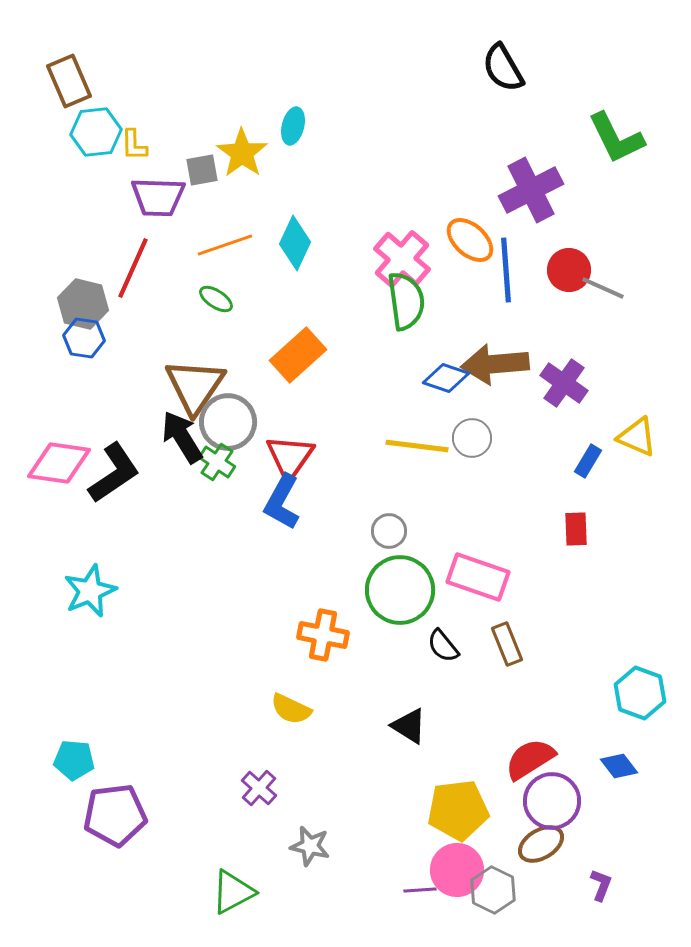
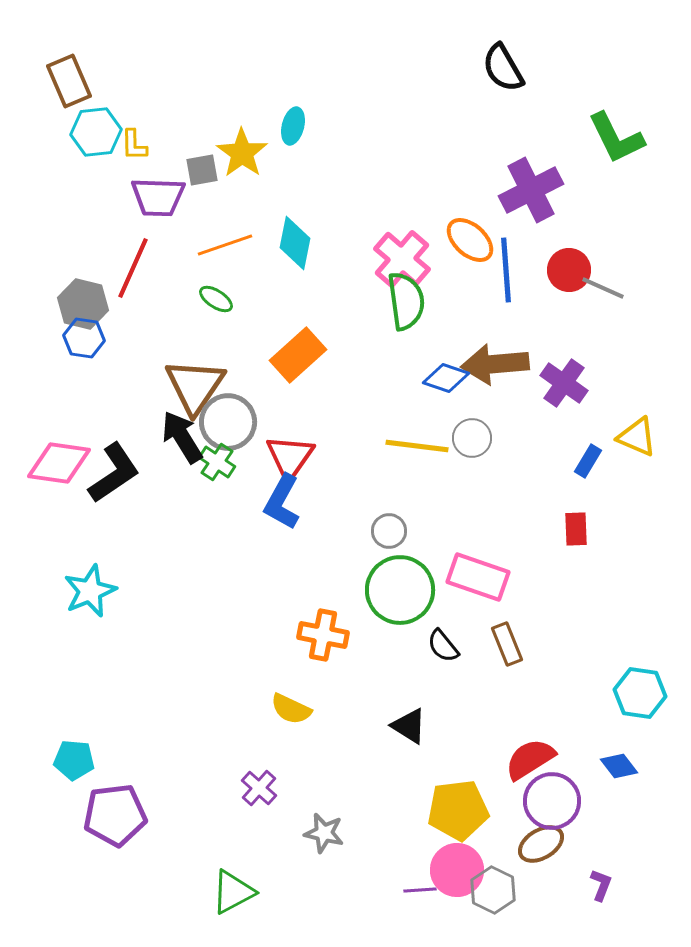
cyan diamond at (295, 243): rotated 14 degrees counterclockwise
cyan hexagon at (640, 693): rotated 12 degrees counterclockwise
gray star at (310, 846): moved 14 px right, 13 px up
